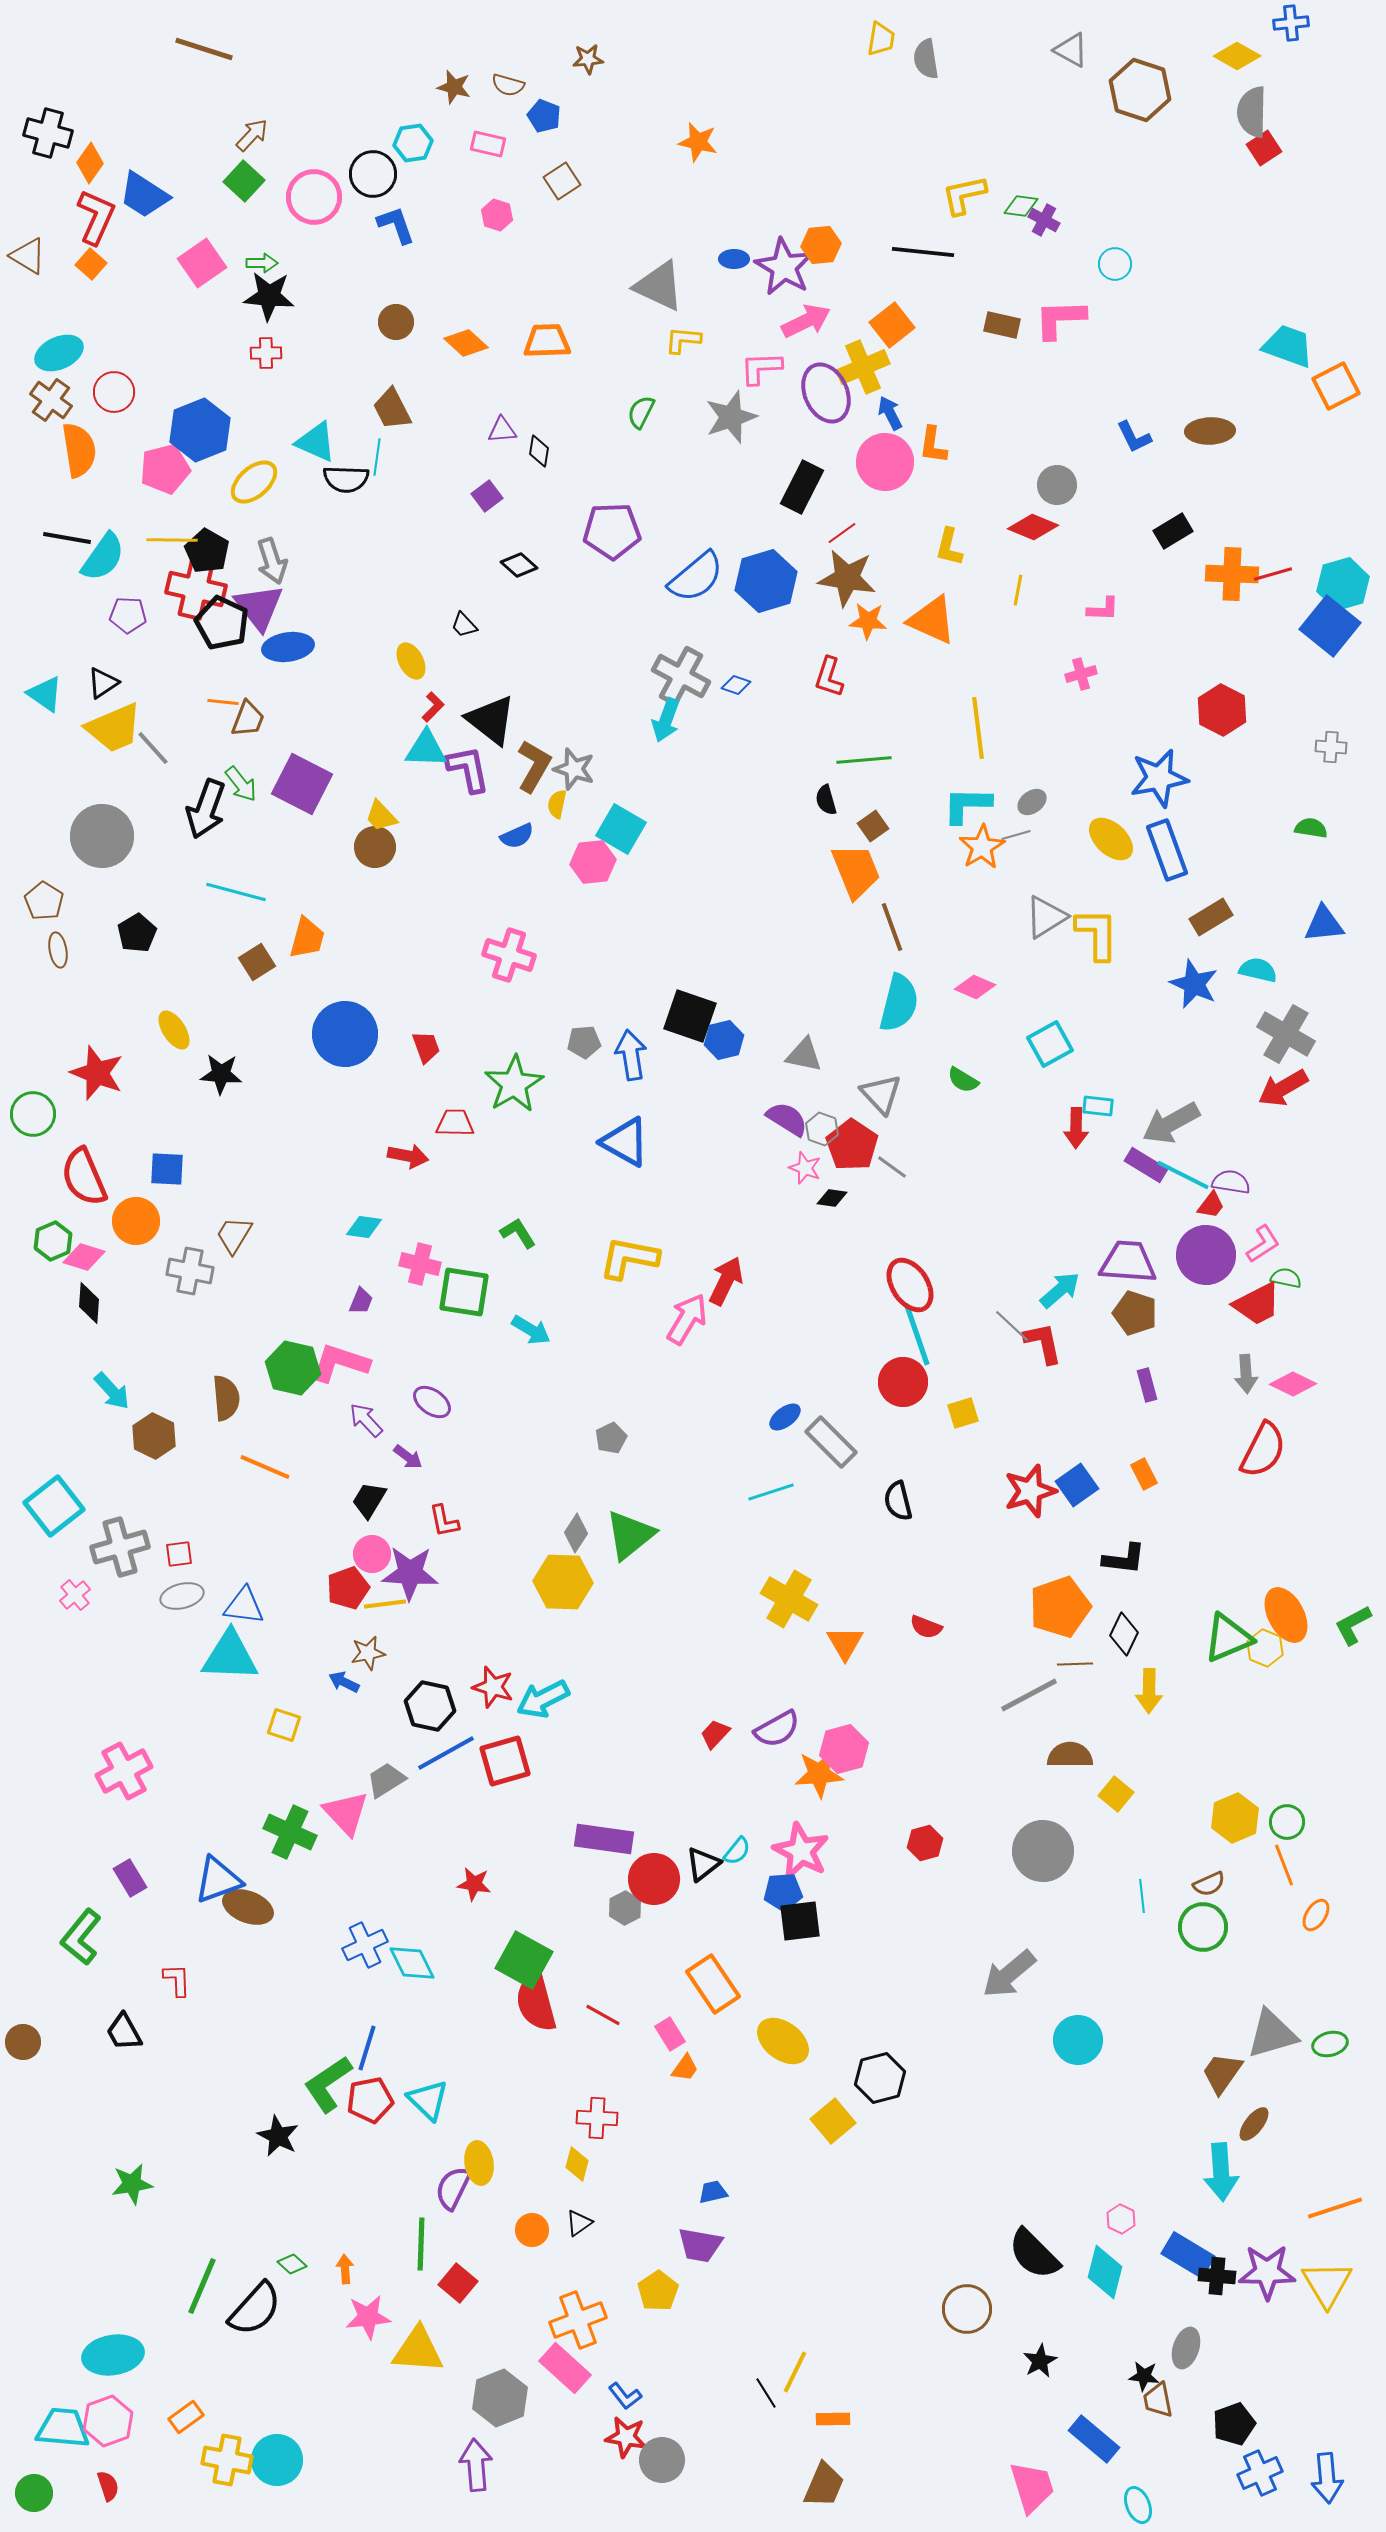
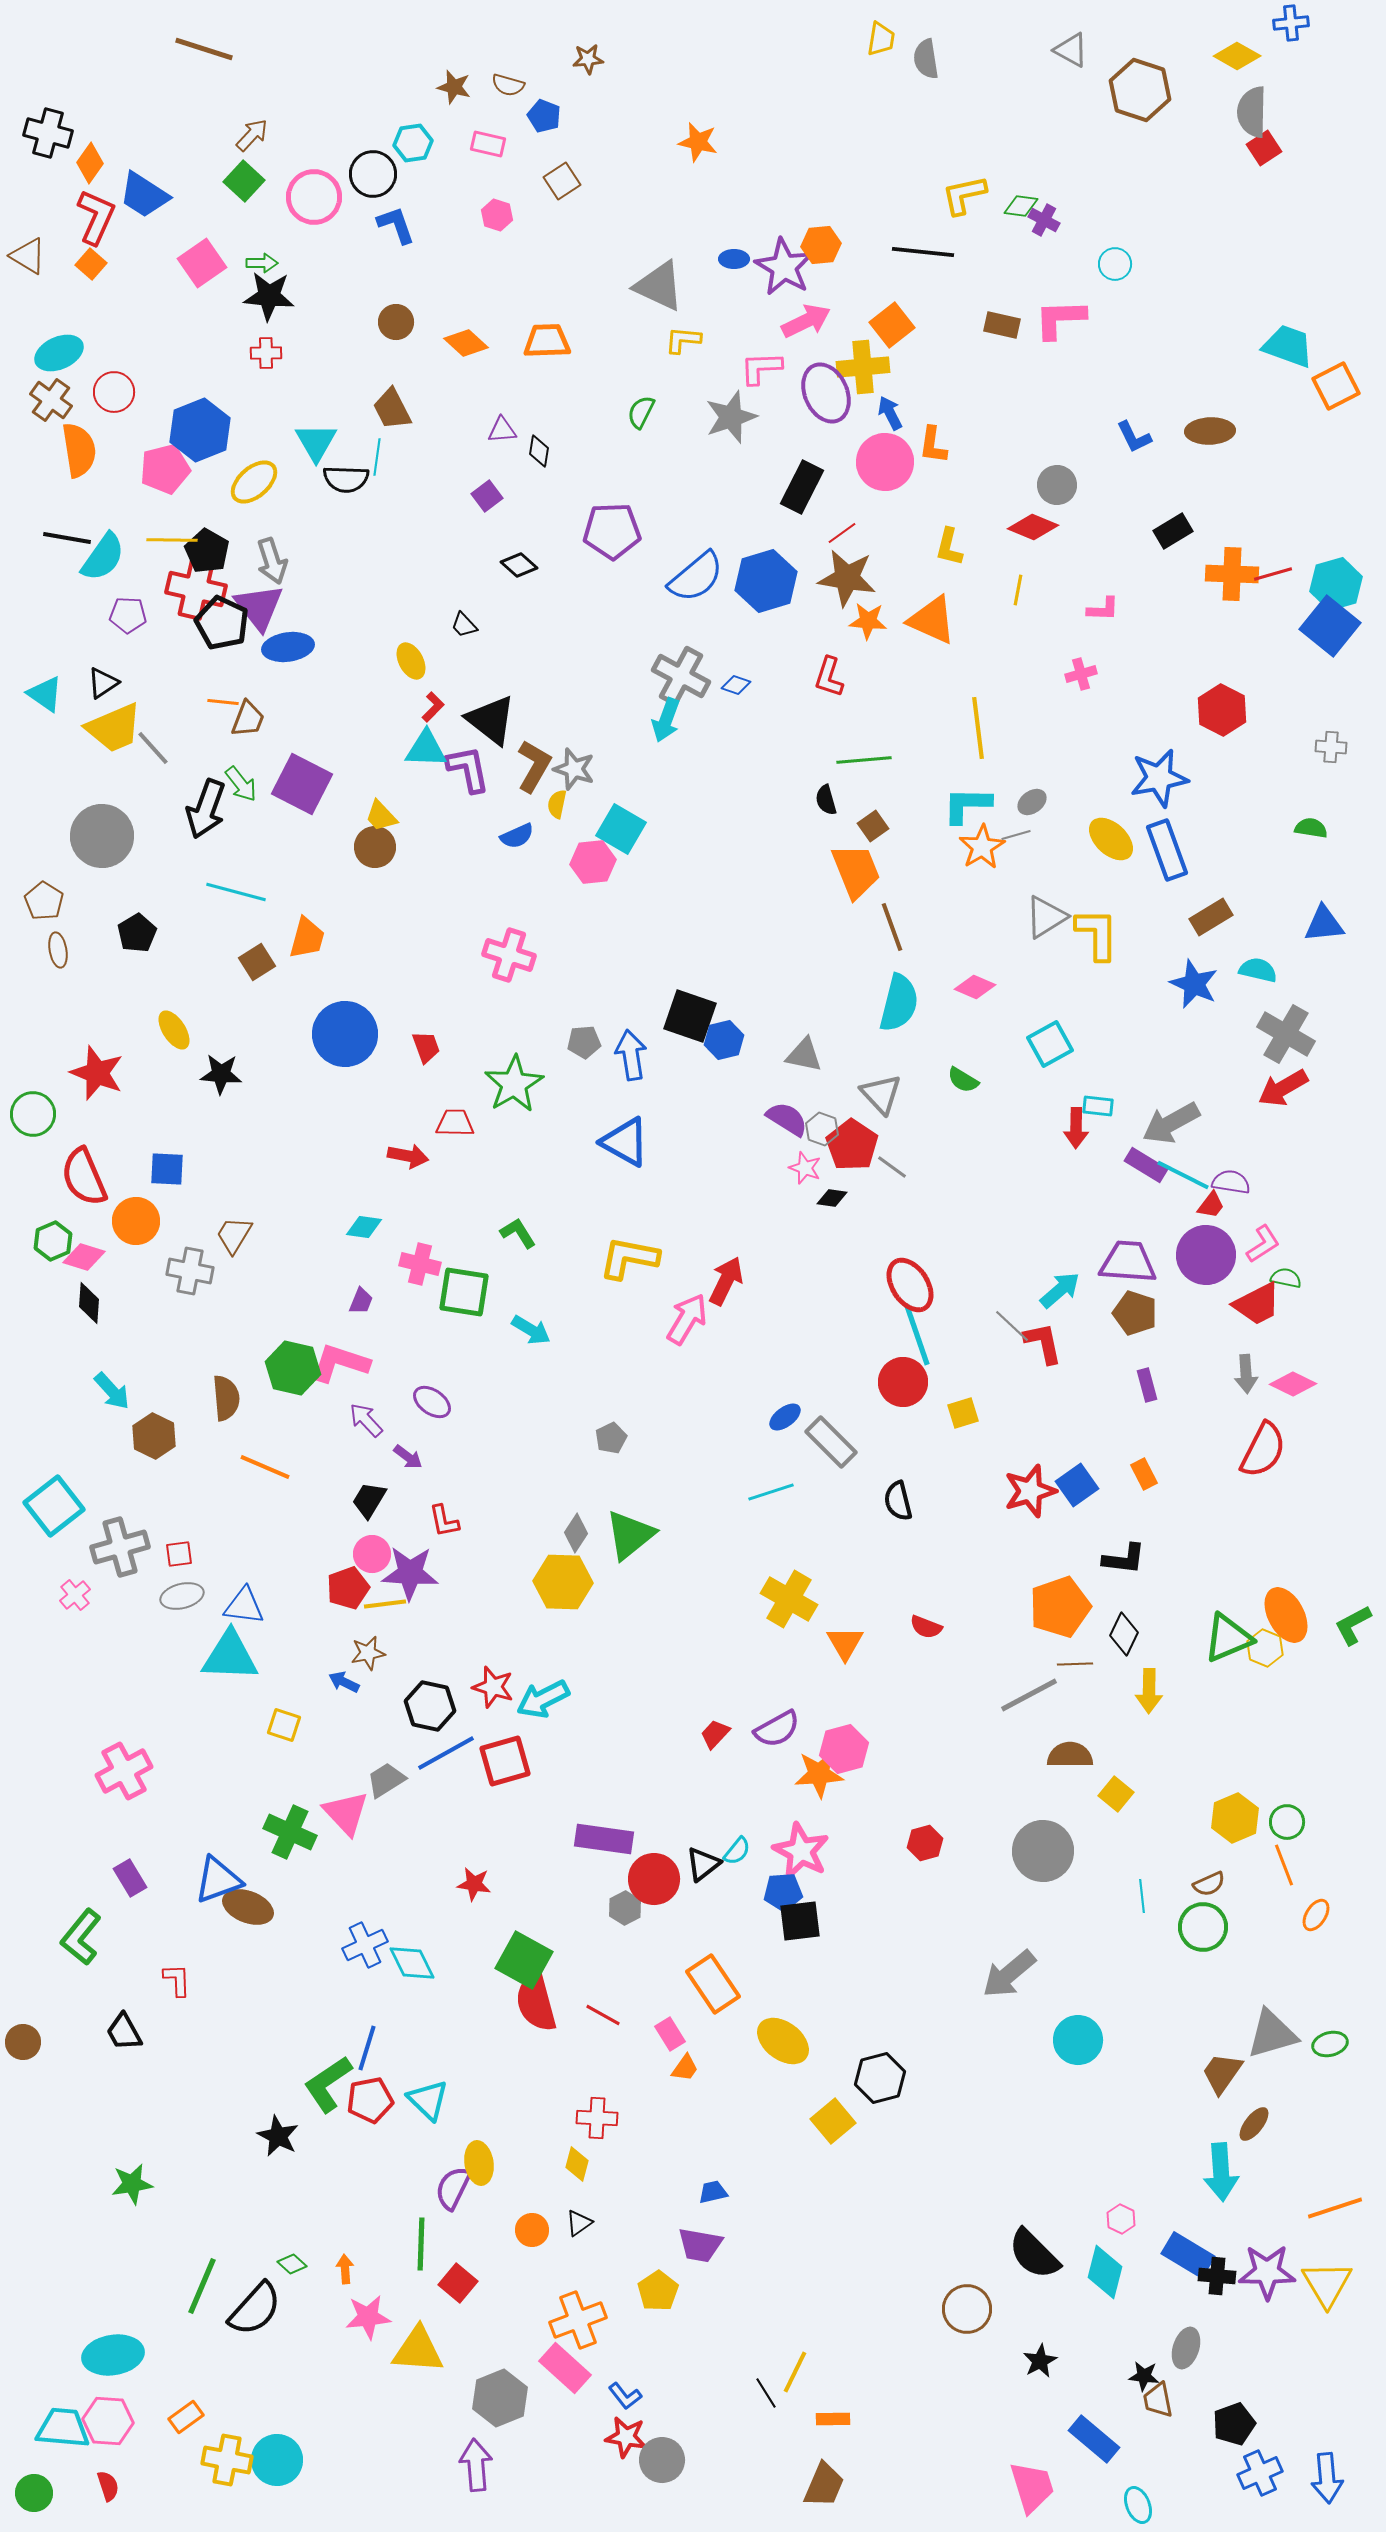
yellow cross at (863, 367): rotated 18 degrees clockwise
cyan triangle at (316, 442): rotated 36 degrees clockwise
cyan hexagon at (1343, 584): moved 7 px left
pink hexagon at (108, 2421): rotated 24 degrees clockwise
